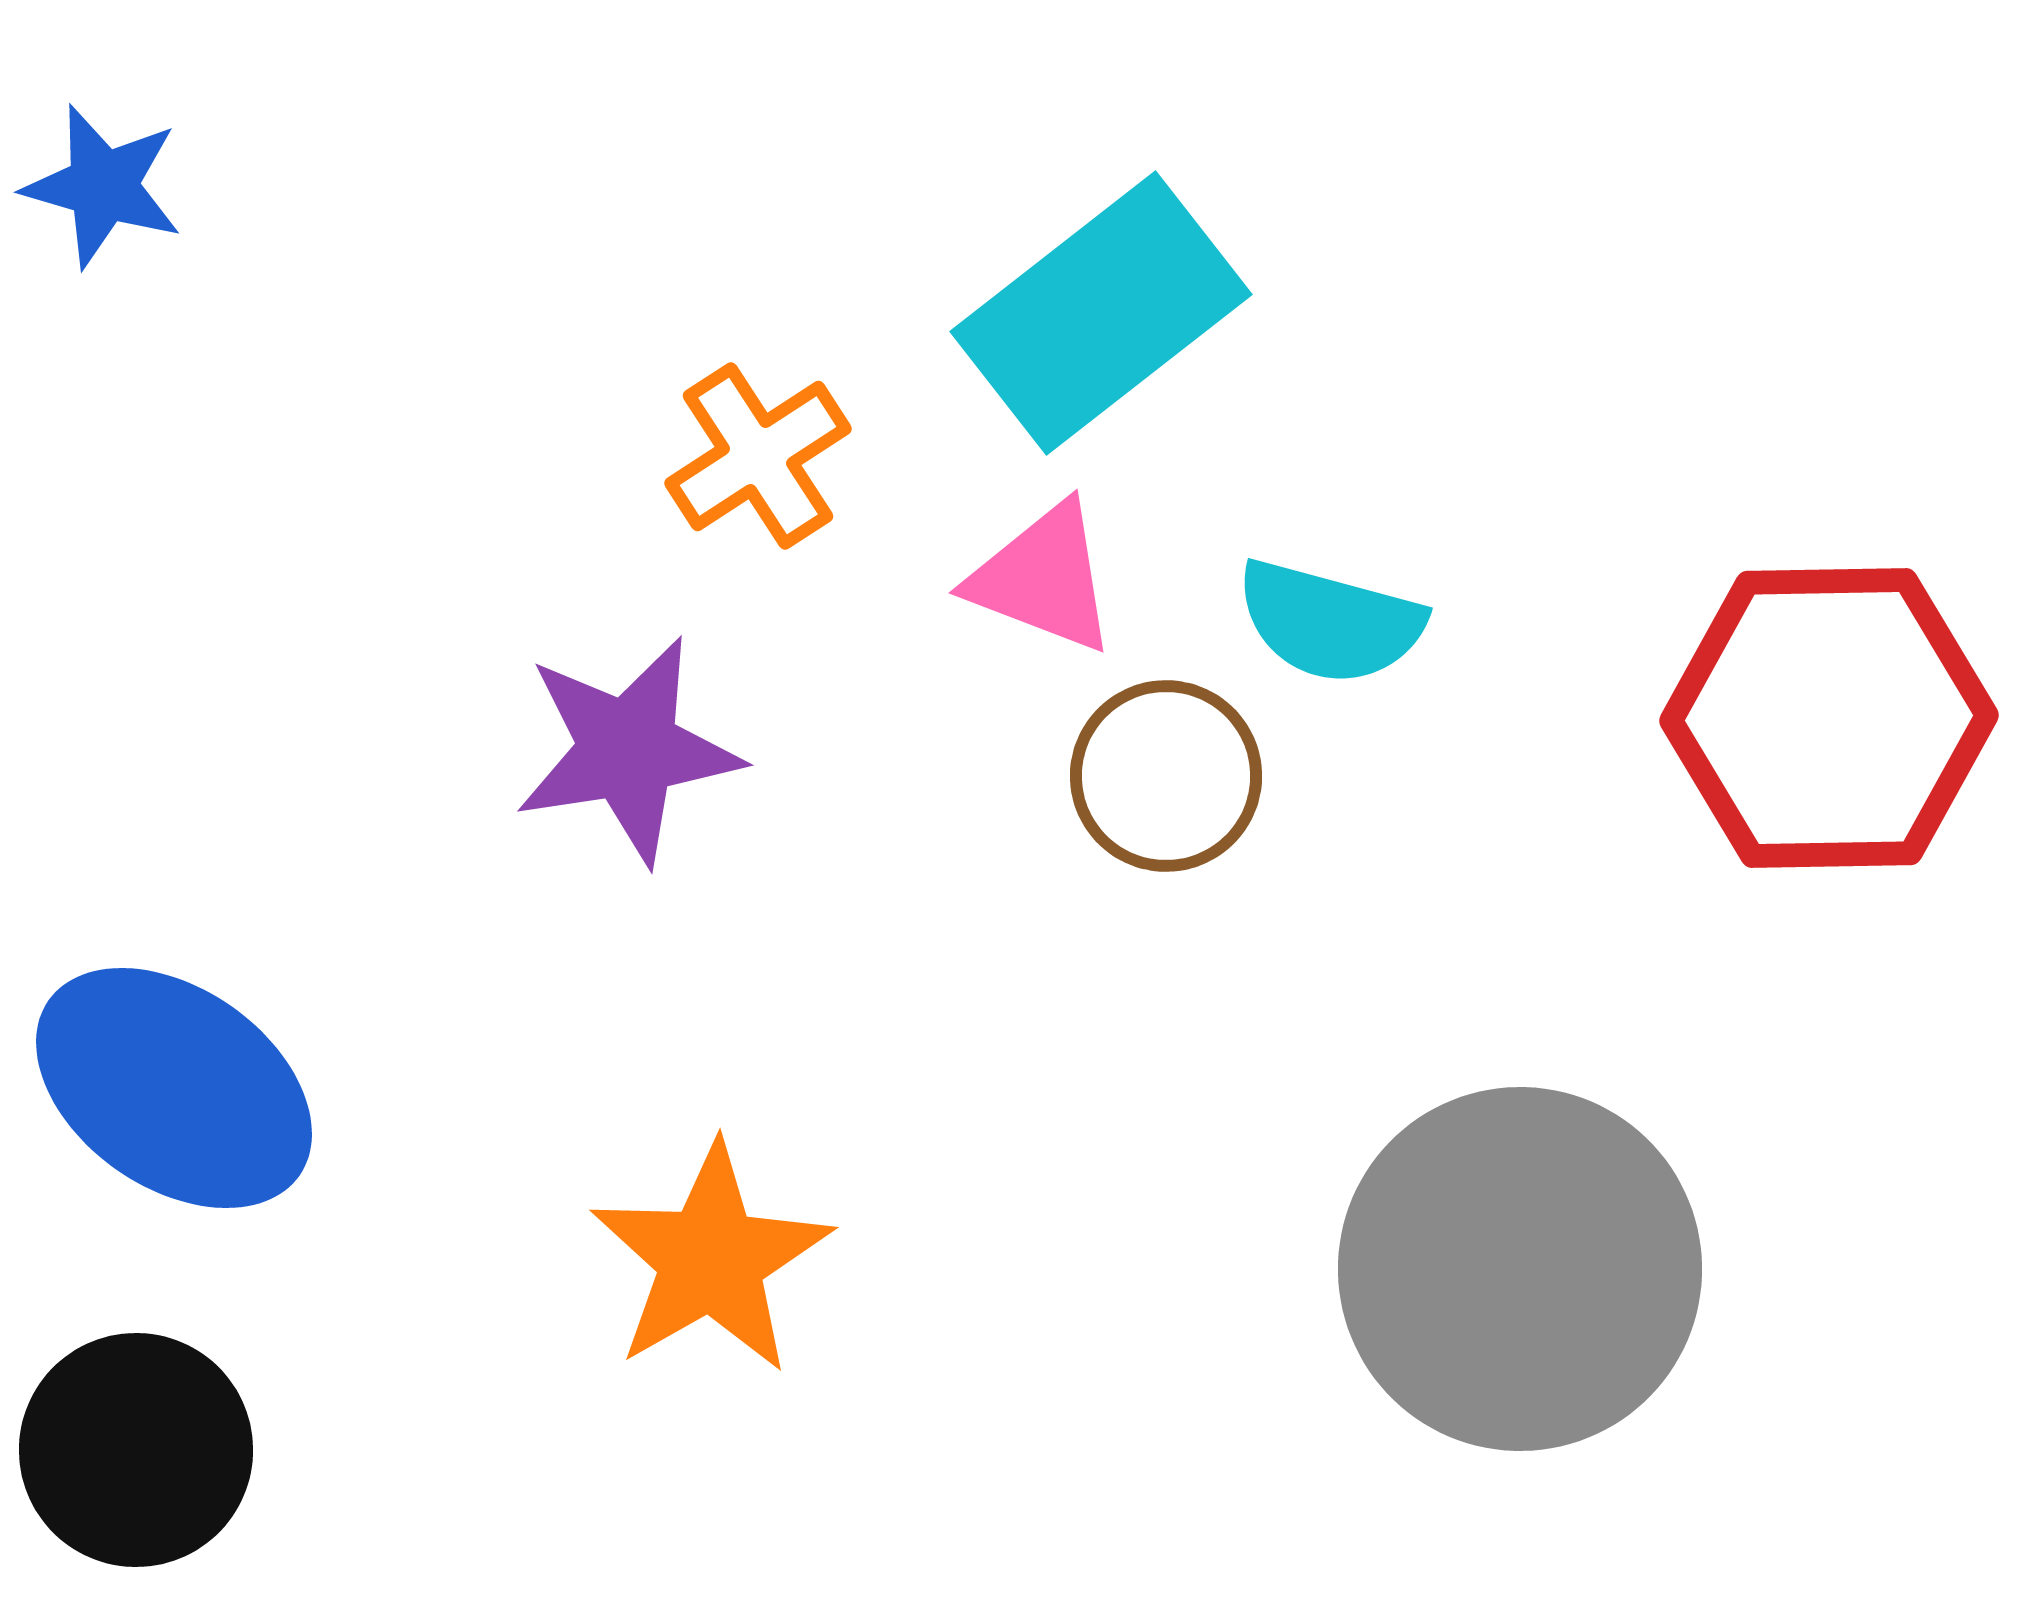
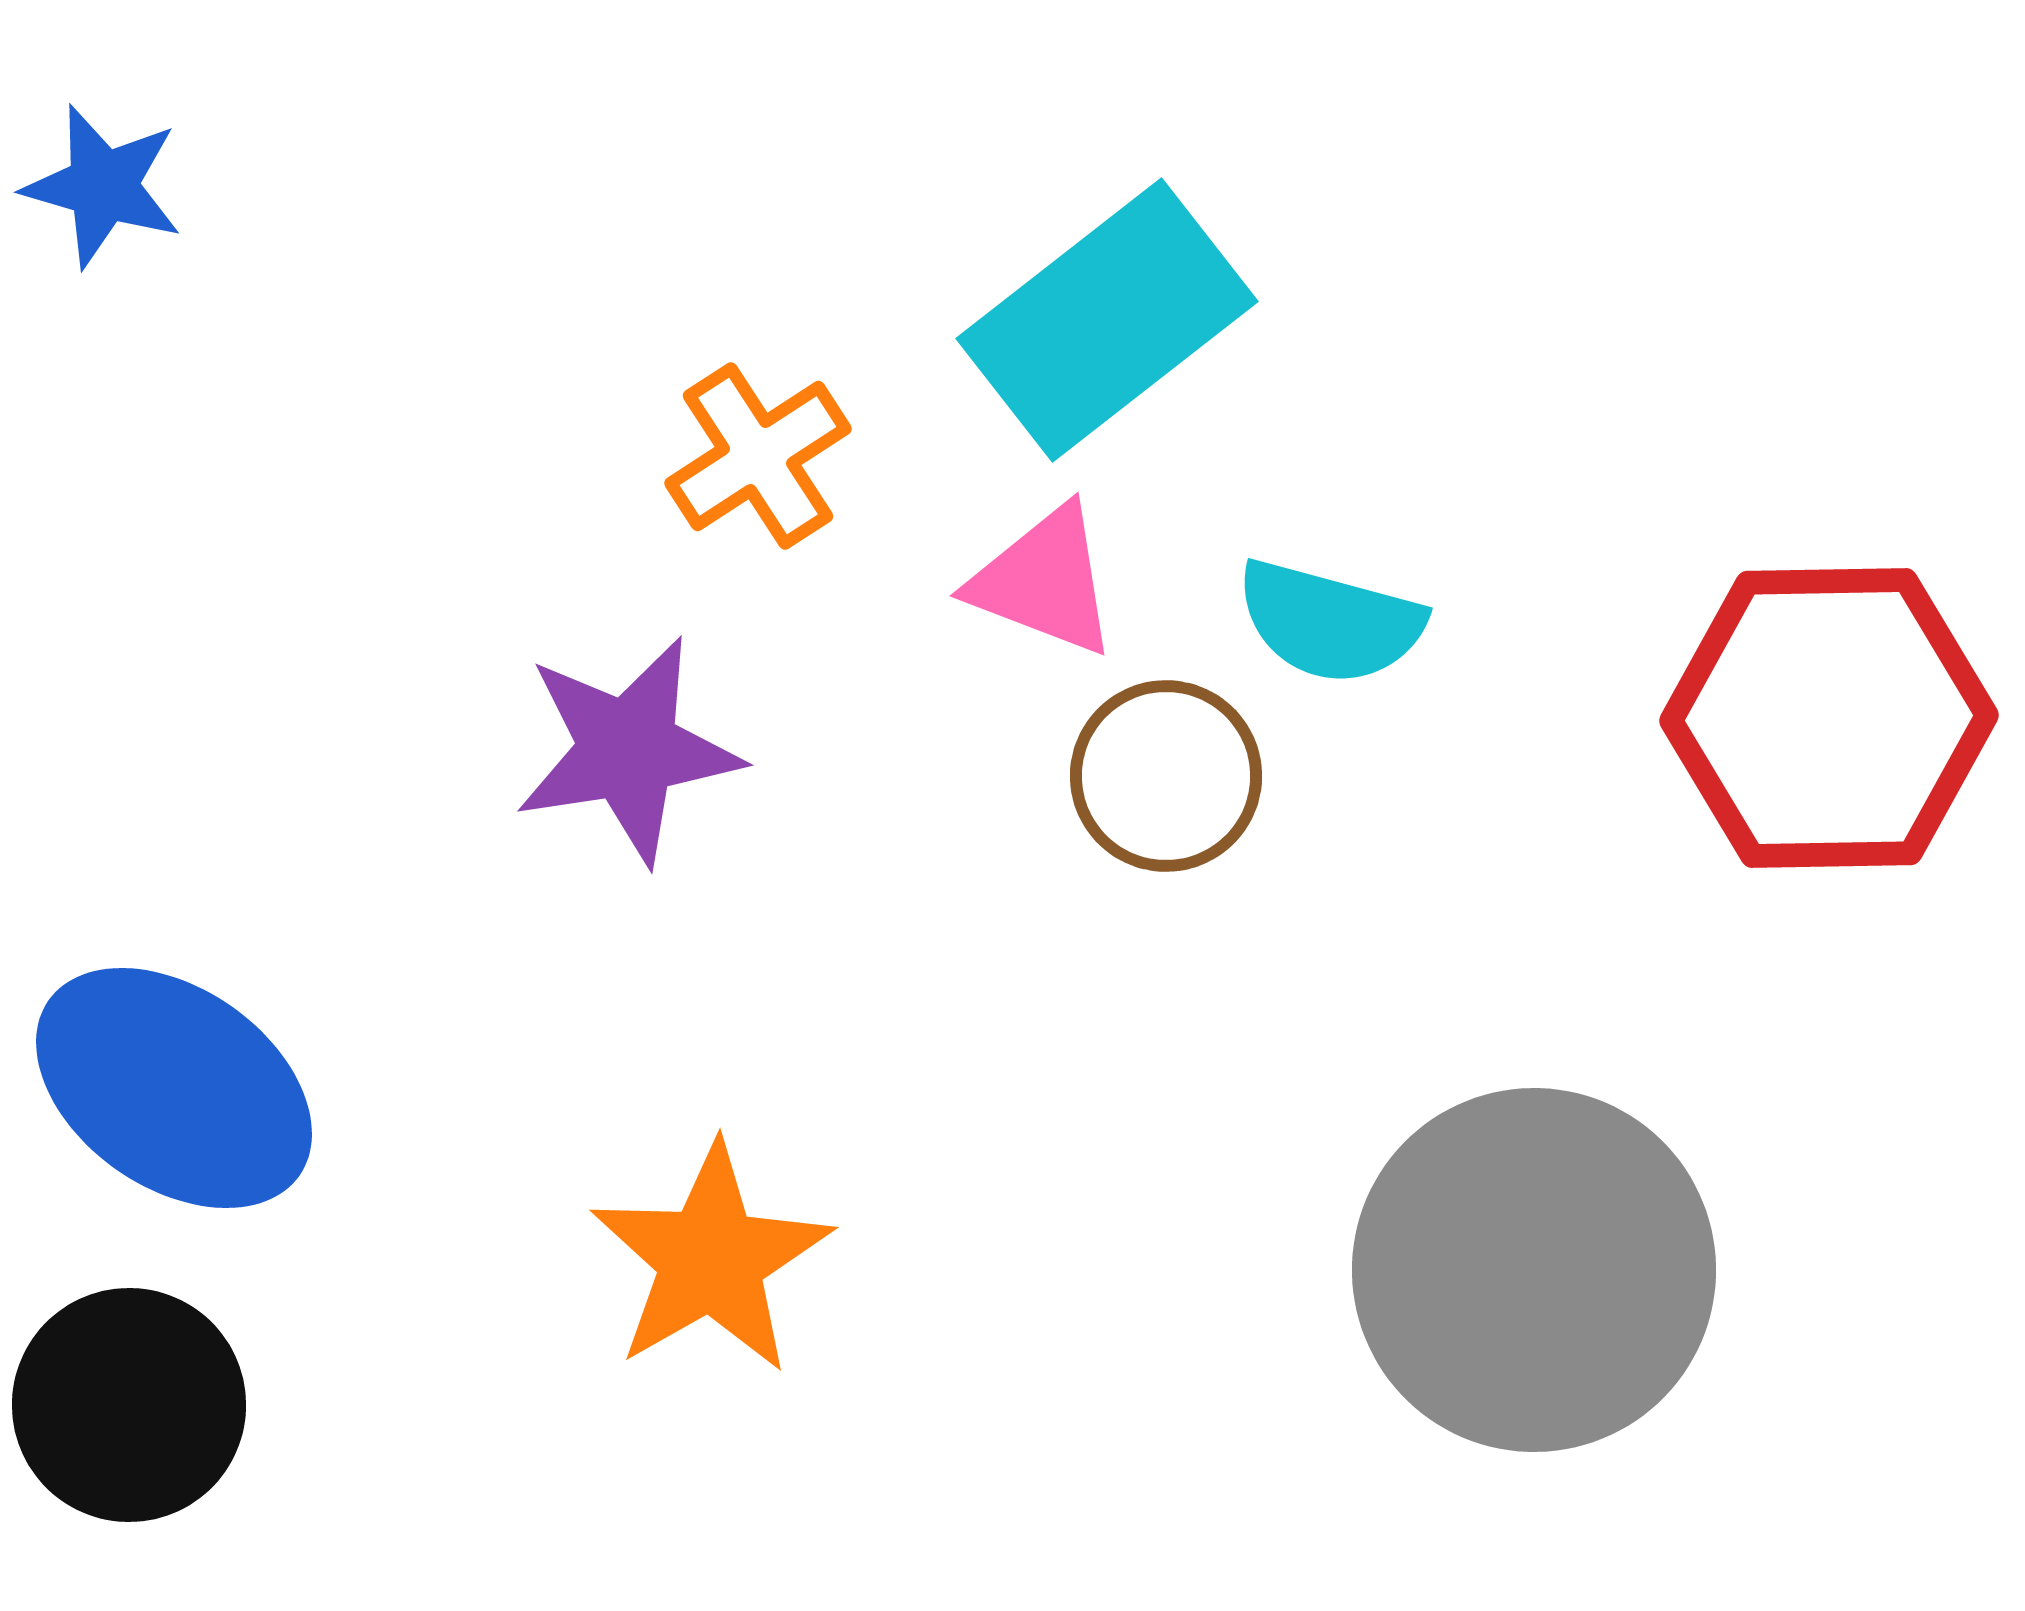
cyan rectangle: moved 6 px right, 7 px down
pink triangle: moved 1 px right, 3 px down
gray circle: moved 14 px right, 1 px down
black circle: moved 7 px left, 45 px up
